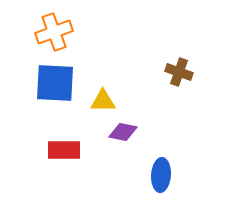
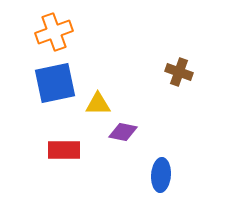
blue square: rotated 15 degrees counterclockwise
yellow triangle: moved 5 px left, 3 px down
